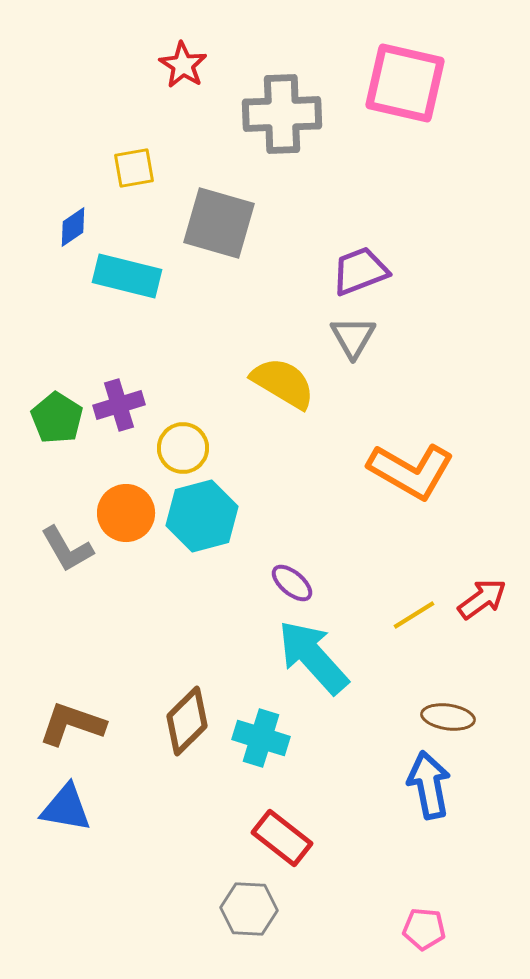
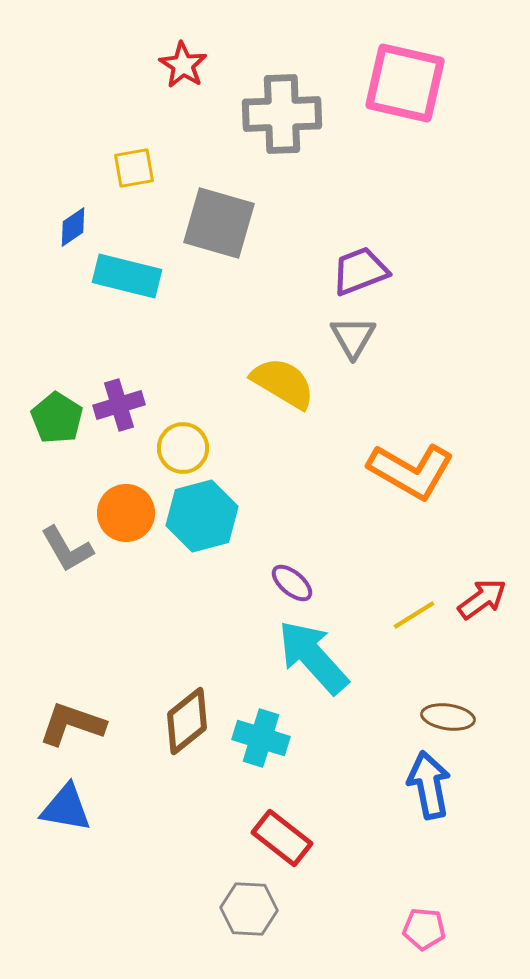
brown diamond: rotated 6 degrees clockwise
